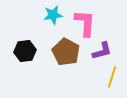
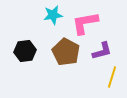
pink L-shape: rotated 104 degrees counterclockwise
